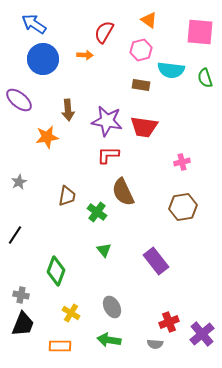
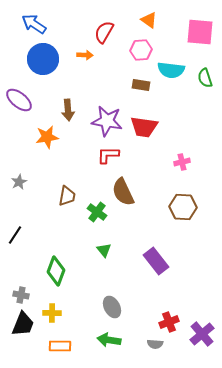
pink hexagon: rotated 10 degrees clockwise
brown hexagon: rotated 12 degrees clockwise
yellow cross: moved 19 px left; rotated 30 degrees counterclockwise
